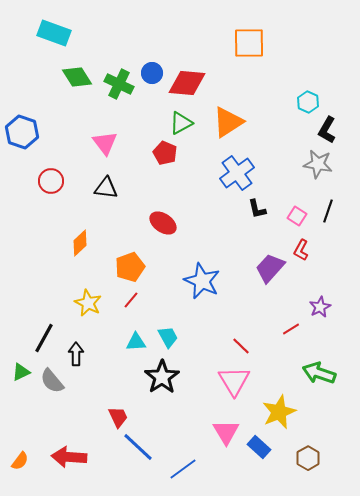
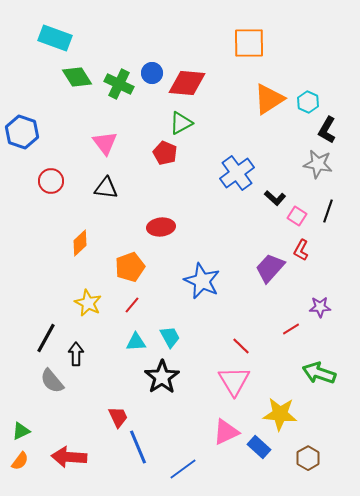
cyan rectangle at (54, 33): moved 1 px right, 5 px down
orange triangle at (228, 122): moved 41 px right, 23 px up
black L-shape at (257, 209): moved 18 px right, 11 px up; rotated 35 degrees counterclockwise
red ellipse at (163, 223): moved 2 px left, 4 px down; rotated 40 degrees counterclockwise
red line at (131, 300): moved 1 px right, 5 px down
purple star at (320, 307): rotated 25 degrees clockwise
cyan trapezoid at (168, 337): moved 2 px right
black line at (44, 338): moved 2 px right
green triangle at (21, 372): moved 59 px down
yellow star at (279, 412): moved 1 px right, 2 px down; rotated 28 degrees clockwise
pink triangle at (226, 432): rotated 36 degrees clockwise
blue line at (138, 447): rotated 24 degrees clockwise
